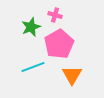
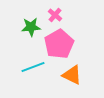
pink cross: rotated 24 degrees clockwise
green star: rotated 18 degrees clockwise
orange triangle: rotated 35 degrees counterclockwise
